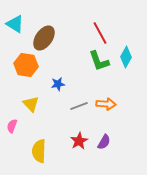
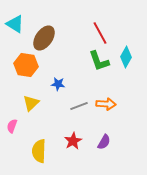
blue star: rotated 16 degrees clockwise
yellow triangle: moved 1 px up; rotated 30 degrees clockwise
red star: moved 6 px left
